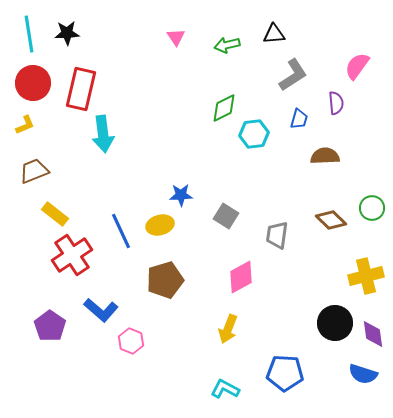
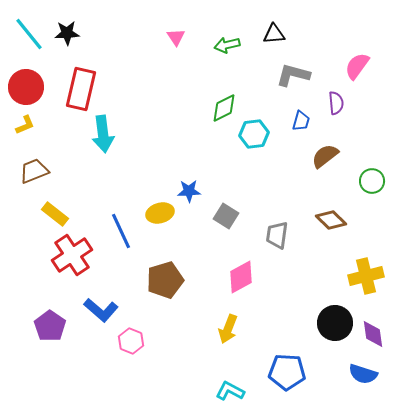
cyan line: rotated 30 degrees counterclockwise
gray L-shape: rotated 132 degrees counterclockwise
red circle: moved 7 px left, 4 px down
blue trapezoid: moved 2 px right, 2 px down
brown semicircle: rotated 36 degrees counterclockwise
blue star: moved 8 px right, 4 px up
green circle: moved 27 px up
yellow ellipse: moved 12 px up
blue pentagon: moved 2 px right, 1 px up
cyan L-shape: moved 5 px right, 2 px down
